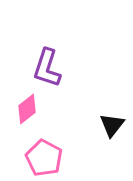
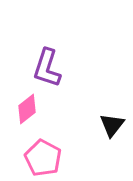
pink pentagon: moved 1 px left
